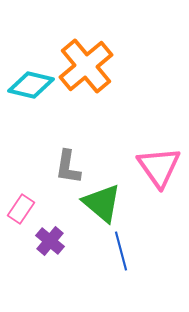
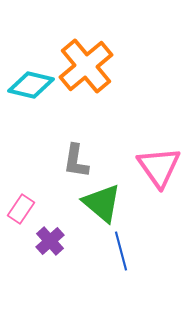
gray L-shape: moved 8 px right, 6 px up
purple cross: rotated 8 degrees clockwise
